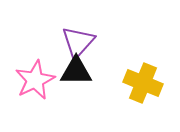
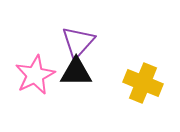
black triangle: moved 1 px down
pink star: moved 5 px up
